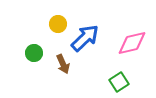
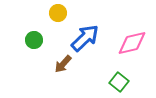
yellow circle: moved 11 px up
green circle: moved 13 px up
brown arrow: rotated 66 degrees clockwise
green square: rotated 18 degrees counterclockwise
